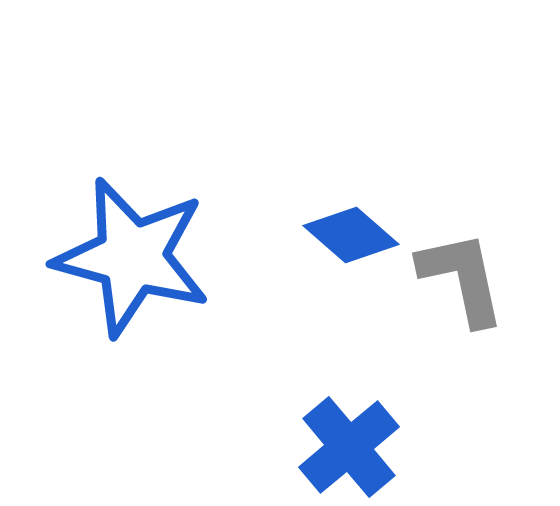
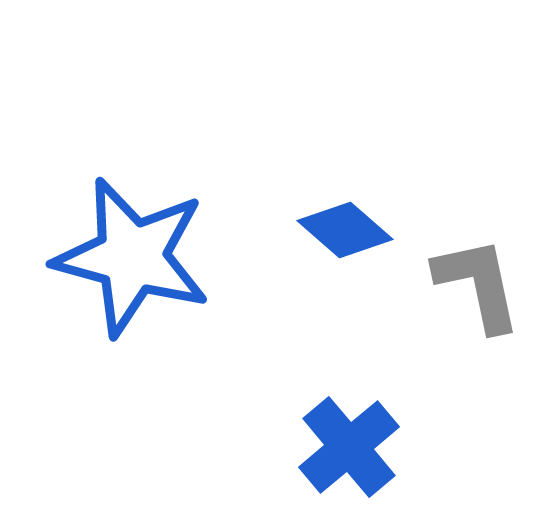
blue diamond: moved 6 px left, 5 px up
gray L-shape: moved 16 px right, 6 px down
